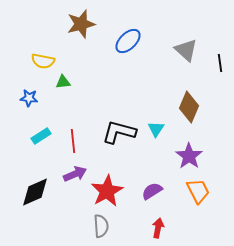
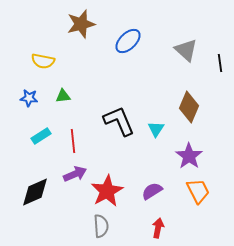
green triangle: moved 14 px down
black L-shape: moved 11 px up; rotated 52 degrees clockwise
